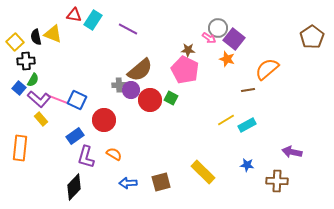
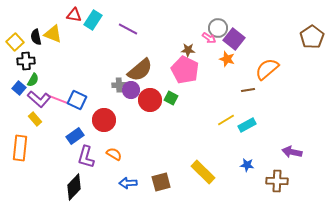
yellow rectangle at (41, 119): moved 6 px left
